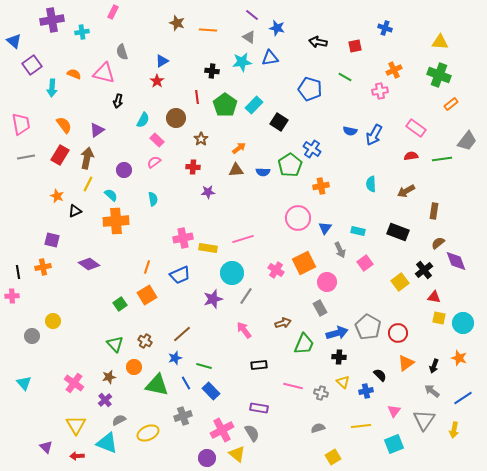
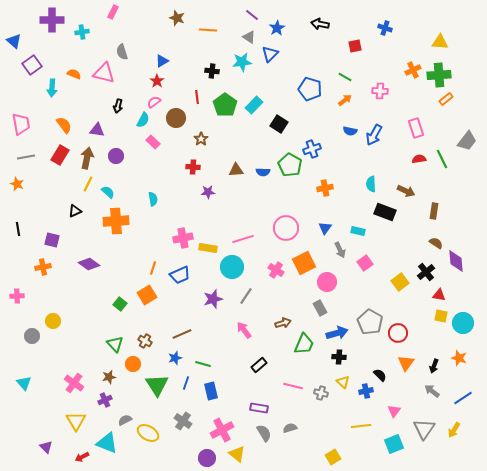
purple cross at (52, 20): rotated 10 degrees clockwise
brown star at (177, 23): moved 5 px up
blue star at (277, 28): rotated 28 degrees clockwise
black arrow at (318, 42): moved 2 px right, 18 px up
blue triangle at (270, 58): moved 4 px up; rotated 36 degrees counterclockwise
orange cross at (394, 70): moved 19 px right
green cross at (439, 75): rotated 25 degrees counterclockwise
pink cross at (380, 91): rotated 14 degrees clockwise
black arrow at (118, 101): moved 5 px down
orange rectangle at (451, 104): moved 5 px left, 5 px up
black square at (279, 122): moved 2 px down
pink rectangle at (416, 128): rotated 36 degrees clockwise
purple triangle at (97, 130): rotated 42 degrees clockwise
pink rectangle at (157, 140): moved 4 px left, 2 px down
orange arrow at (239, 148): moved 106 px right, 48 px up
blue cross at (312, 149): rotated 36 degrees clockwise
red semicircle at (411, 156): moved 8 px right, 3 px down
green line at (442, 159): rotated 72 degrees clockwise
pink semicircle at (154, 162): moved 60 px up
green pentagon at (290, 165): rotated 10 degrees counterclockwise
purple circle at (124, 170): moved 8 px left, 14 px up
orange cross at (321, 186): moved 4 px right, 2 px down
brown arrow at (406, 191): rotated 126 degrees counterclockwise
cyan semicircle at (111, 195): moved 3 px left, 3 px up
orange star at (57, 196): moved 40 px left, 12 px up
pink circle at (298, 218): moved 12 px left, 10 px down
black rectangle at (398, 232): moved 13 px left, 20 px up
brown semicircle at (438, 243): moved 2 px left; rotated 72 degrees clockwise
purple diamond at (456, 261): rotated 15 degrees clockwise
orange line at (147, 267): moved 6 px right, 1 px down
black cross at (424, 270): moved 2 px right, 2 px down
black line at (18, 272): moved 43 px up
cyan circle at (232, 273): moved 6 px up
pink cross at (12, 296): moved 5 px right
red triangle at (434, 297): moved 5 px right, 2 px up
green square at (120, 304): rotated 16 degrees counterclockwise
yellow square at (439, 318): moved 2 px right, 2 px up
gray pentagon at (368, 327): moved 2 px right, 5 px up
brown line at (182, 334): rotated 18 degrees clockwise
orange triangle at (406, 363): rotated 18 degrees counterclockwise
black rectangle at (259, 365): rotated 35 degrees counterclockwise
green line at (204, 366): moved 1 px left, 2 px up
orange circle at (134, 367): moved 1 px left, 3 px up
blue line at (186, 383): rotated 48 degrees clockwise
green triangle at (157, 385): rotated 45 degrees clockwise
blue rectangle at (211, 391): rotated 30 degrees clockwise
purple cross at (105, 400): rotated 16 degrees clockwise
gray cross at (183, 416): moved 5 px down; rotated 36 degrees counterclockwise
gray semicircle at (119, 420): moved 6 px right
gray triangle at (424, 420): moved 9 px down
yellow triangle at (76, 425): moved 4 px up
gray semicircle at (318, 428): moved 28 px left
yellow arrow at (454, 430): rotated 21 degrees clockwise
yellow ellipse at (148, 433): rotated 55 degrees clockwise
gray semicircle at (252, 433): moved 12 px right
red arrow at (77, 456): moved 5 px right, 1 px down; rotated 24 degrees counterclockwise
